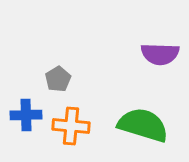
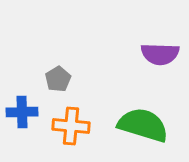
blue cross: moved 4 px left, 3 px up
